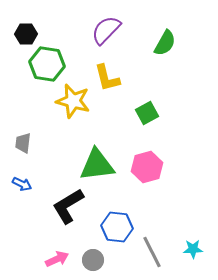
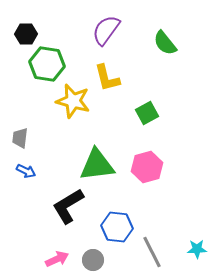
purple semicircle: rotated 8 degrees counterclockwise
green semicircle: rotated 112 degrees clockwise
gray trapezoid: moved 3 px left, 5 px up
blue arrow: moved 4 px right, 13 px up
cyan star: moved 4 px right
